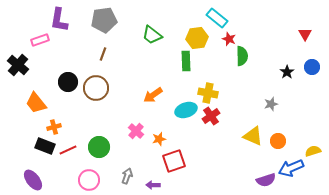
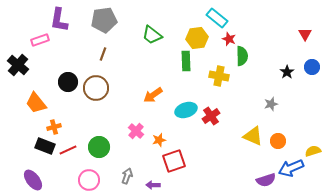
yellow cross: moved 11 px right, 17 px up
orange star: moved 1 px down
